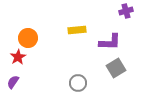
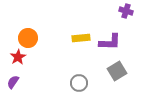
purple cross: rotated 32 degrees clockwise
yellow rectangle: moved 4 px right, 8 px down
gray square: moved 1 px right, 3 px down
gray circle: moved 1 px right
